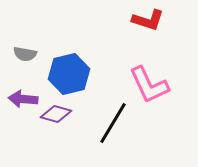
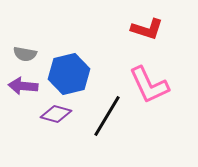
red L-shape: moved 1 px left, 9 px down
purple arrow: moved 13 px up
black line: moved 6 px left, 7 px up
